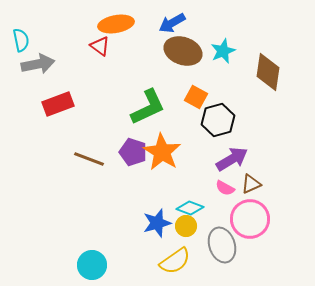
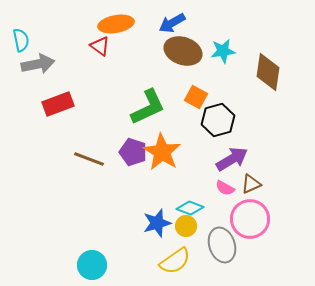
cyan star: rotated 15 degrees clockwise
